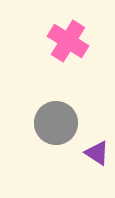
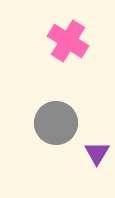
purple triangle: rotated 28 degrees clockwise
